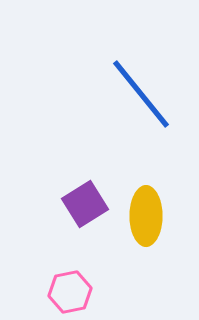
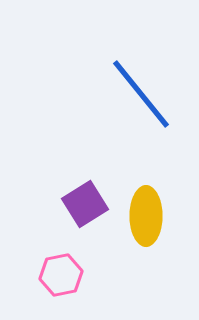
pink hexagon: moved 9 px left, 17 px up
